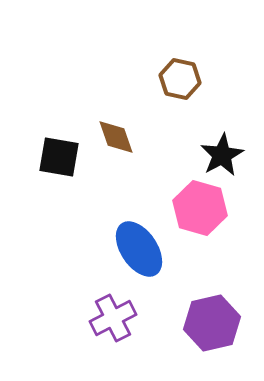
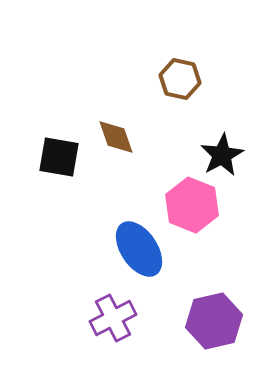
pink hexagon: moved 8 px left, 3 px up; rotated 6 degrees clockwise
purple hexagon: moved 2 px right, 2 px up
